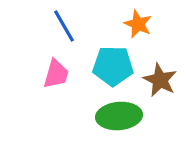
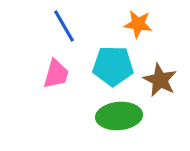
orange star: rotated 16 degrees counterclockwise
